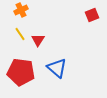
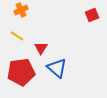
yellow line: moved 3 px left, 2 px down; rotated 24 degrees counterclockwise
red triangle: moved 3 px right, 8 px down
red pentagon: rotated 16 degrees counterclockwise
